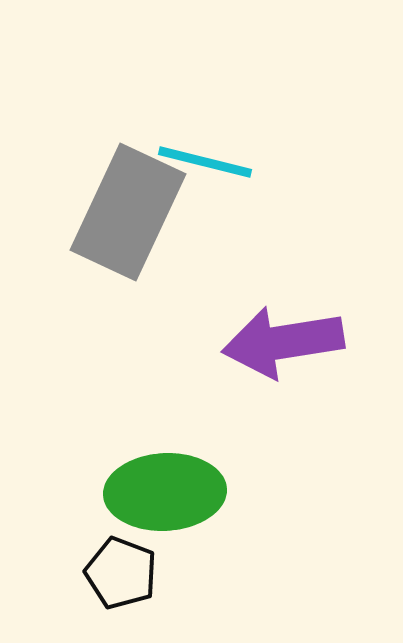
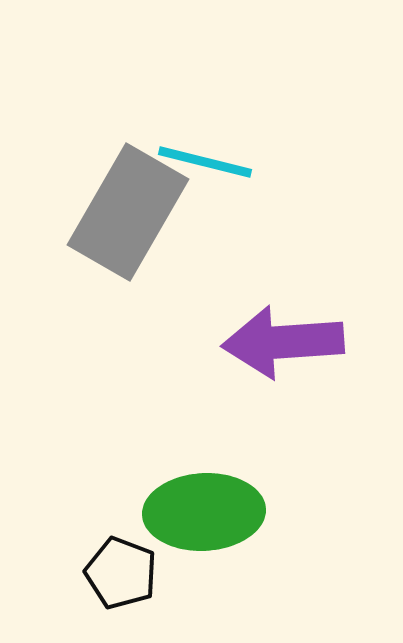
gray rectangle: rotated 5 degrees clockwise
purple arrow: rotated 5 degrees clockwise
green ellipse: moved 39 px right, 20 px down
